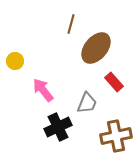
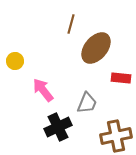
red rectangle: moved 7 px right, 4 px up; rotated 42 degrees counterclockwise
